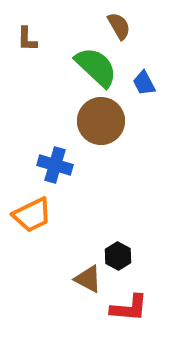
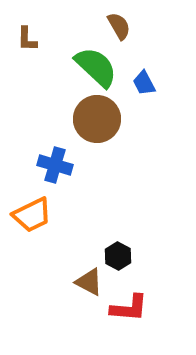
brown circle: moved 4 px left, 2 px up
brown triangle: moved 1 px right, 3 px down
